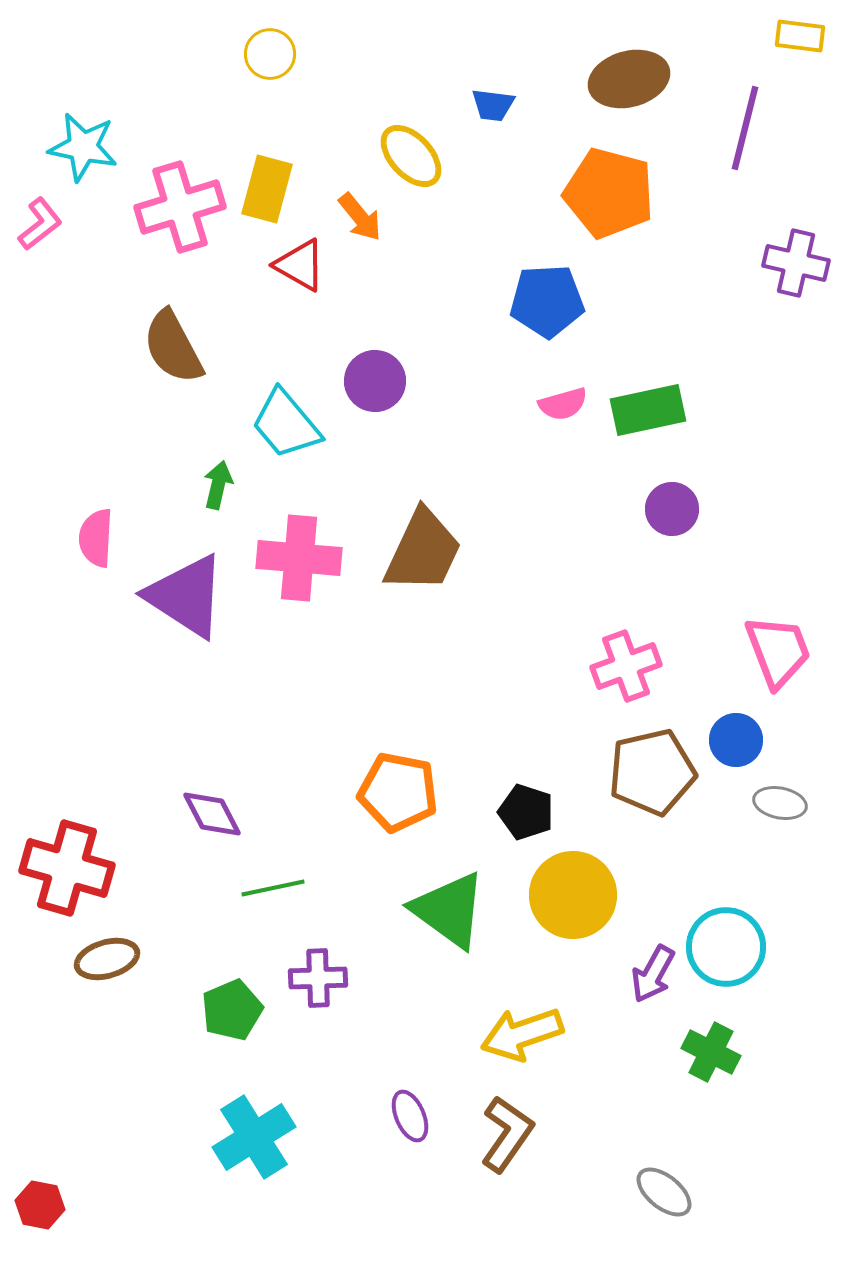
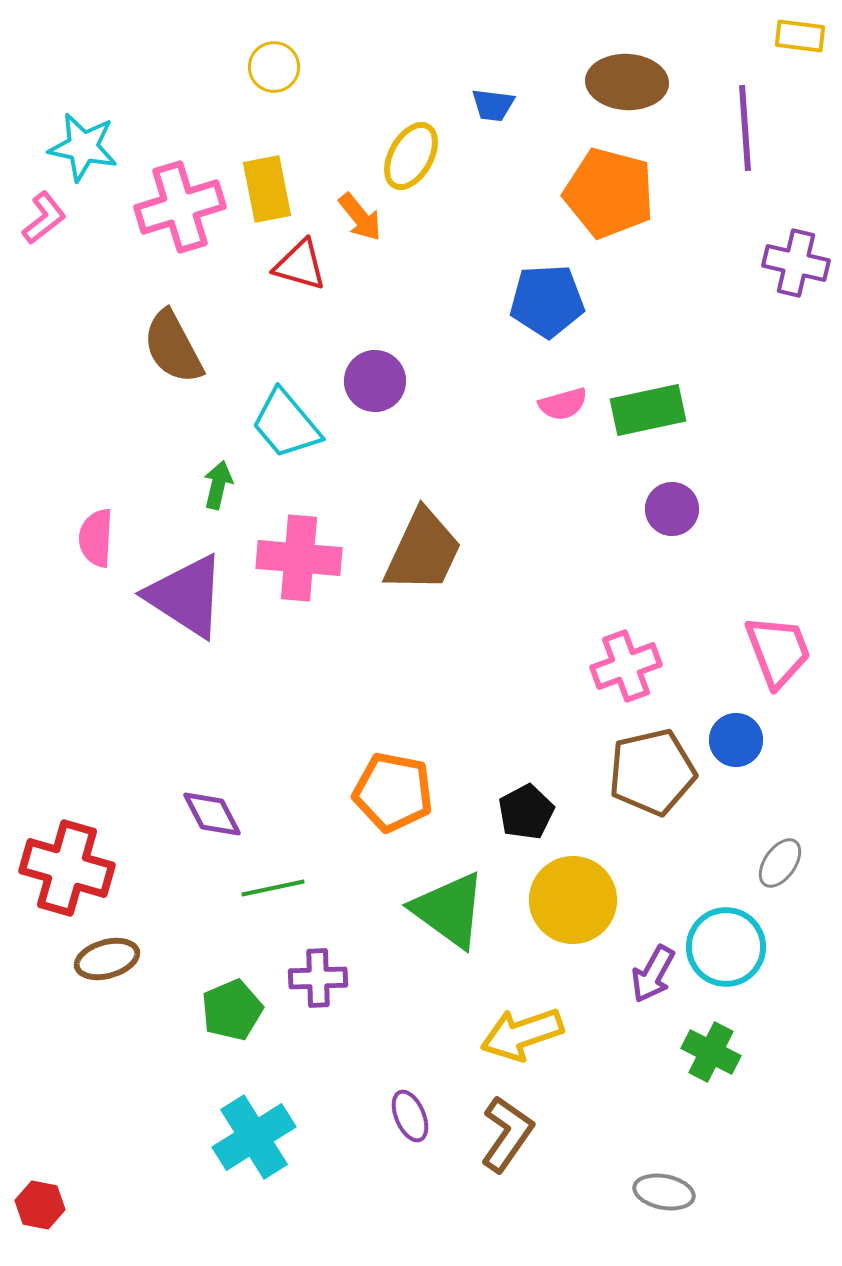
yellow circle at (270, 54): moved 4 px right, 13 px down
brown ellipse at (629, 79): moved 2 px left, 3 px down; rotated 18 degrees clockwise
purple line at (745, 128): rotated 18 degrees counterclockwise
yellow ellipse at (411, 156): rotated 72 degrees clockwise
yellow rectangle at (267, 189): rotated 26 degrees counterclockwise
pink L-shape at (40, 224): moved 4 px right, 6 px up
red triangle at (300, 265): rotated 14 degrees counterclockwise
orange pentagon at (398, 792): moved 5 px left
gray ellipse at (780, 803): moved 60 px down; rotated 66 degrees counterclockwise
black pentagon at (526, 812): rotated 26 degrees clockwise
yellow circle at (573, 895): moved 5 px down
gray ellipse at (664, 1192): rotated 28 degrees counterclockwise
